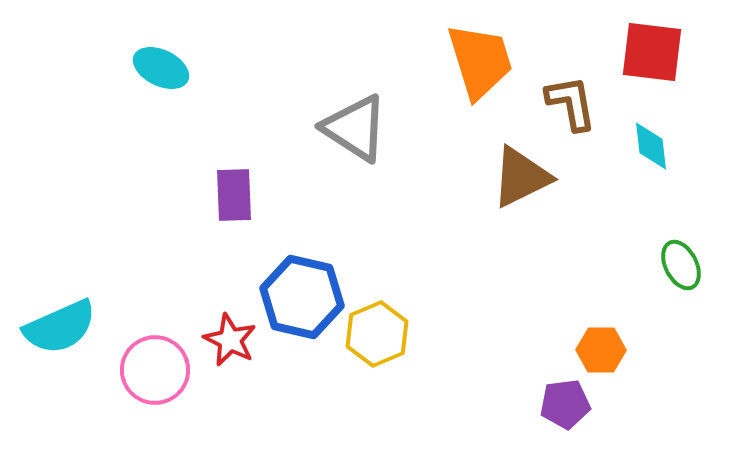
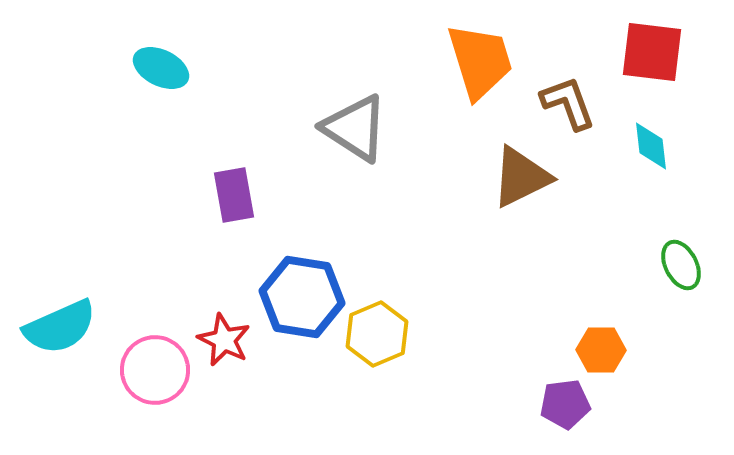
brown L-shape: moved 3 px left; rotated 10 degrees counterclockwise
purple rectangle: rotated 8 degrees counterclockwise
blue hexagon: rotated 4 degrees counterclockwise
red star: moved 6 px left
